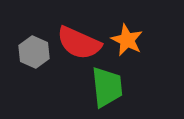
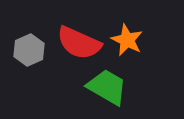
gray hexagon: moved 5 px left, 2 px up; rotated 12 degrees clockwise
green trapezoid: rotated 54 degrees counterclockwise
